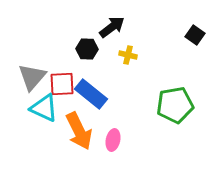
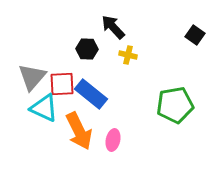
black arrow: moved 1 px right; rotated 96 degrees counterclockwise
